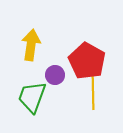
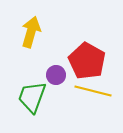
yellow arrow: moved 13 px up; rotated 8 degrees clockwise
purple circle: moved 1 px right
yellow line: rotated 75 degrees counterclockwise
